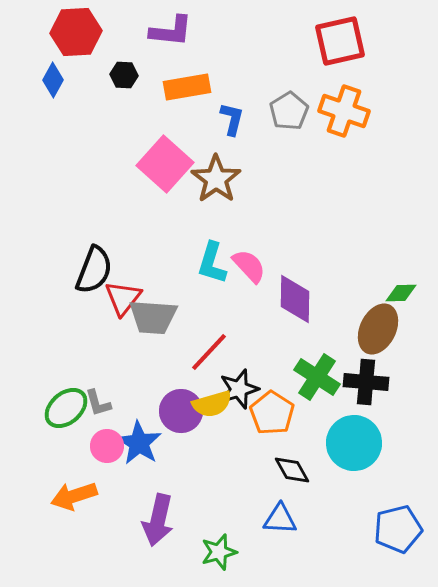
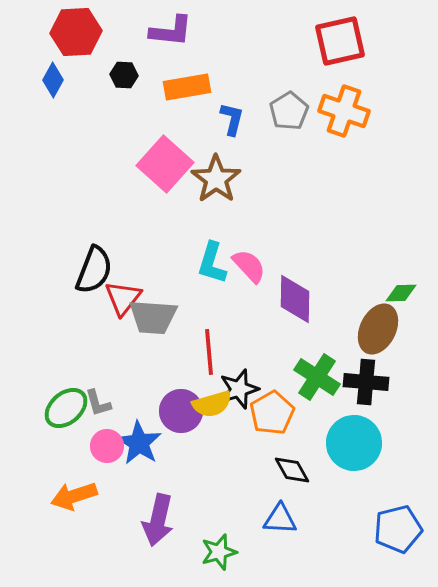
red line: rotated 48 degrees counterclockwise
orange pentagon: rotated 9 degrees clockwise
